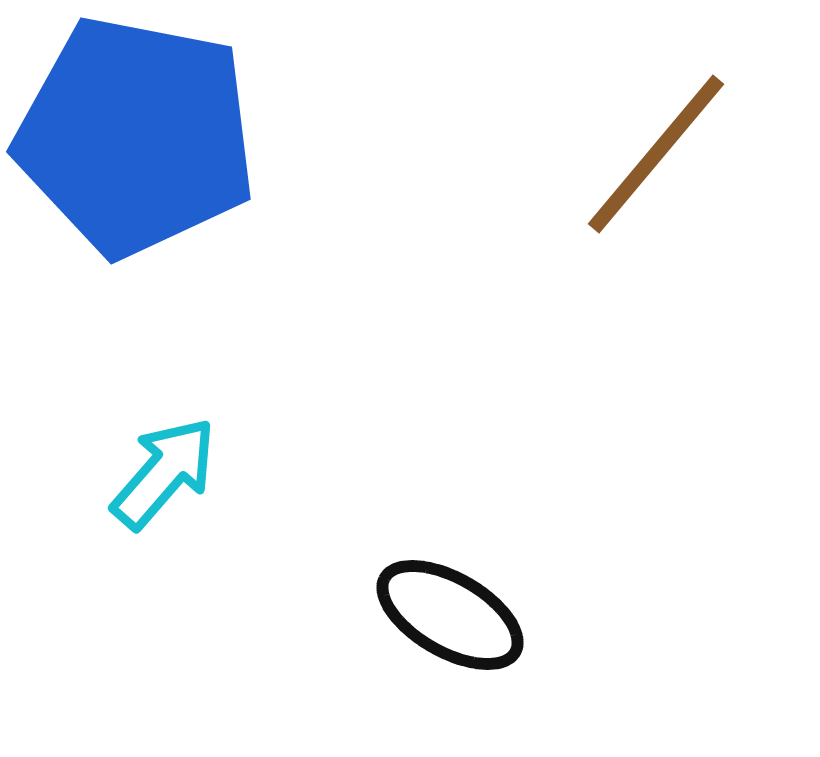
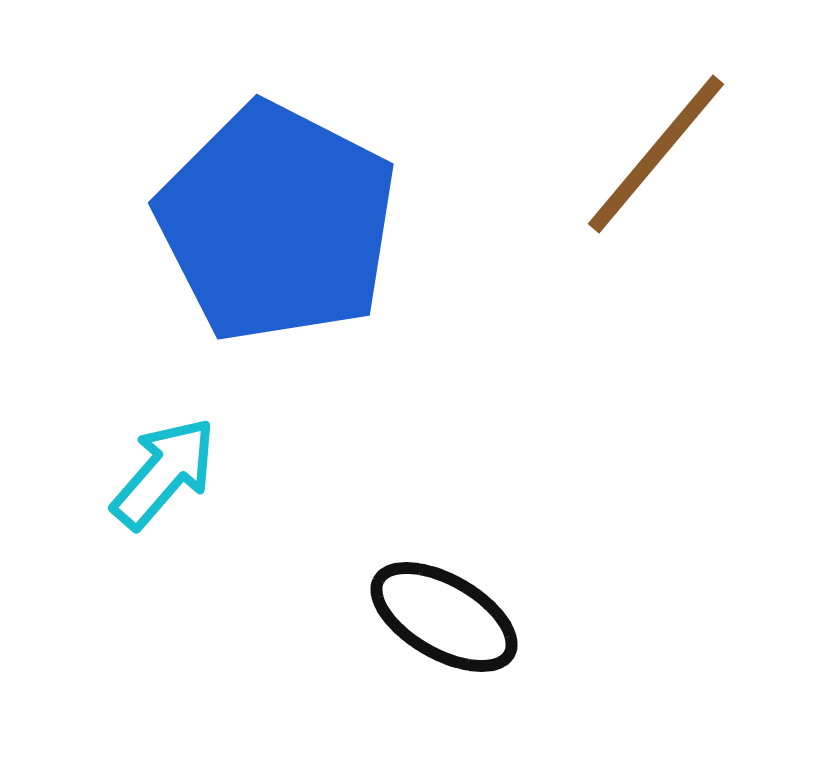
blue pentagon: moved 141 px right, 87 px down; rotated 16 degrees clockwise
black ellipse: moved 6 px left, 2 px down
